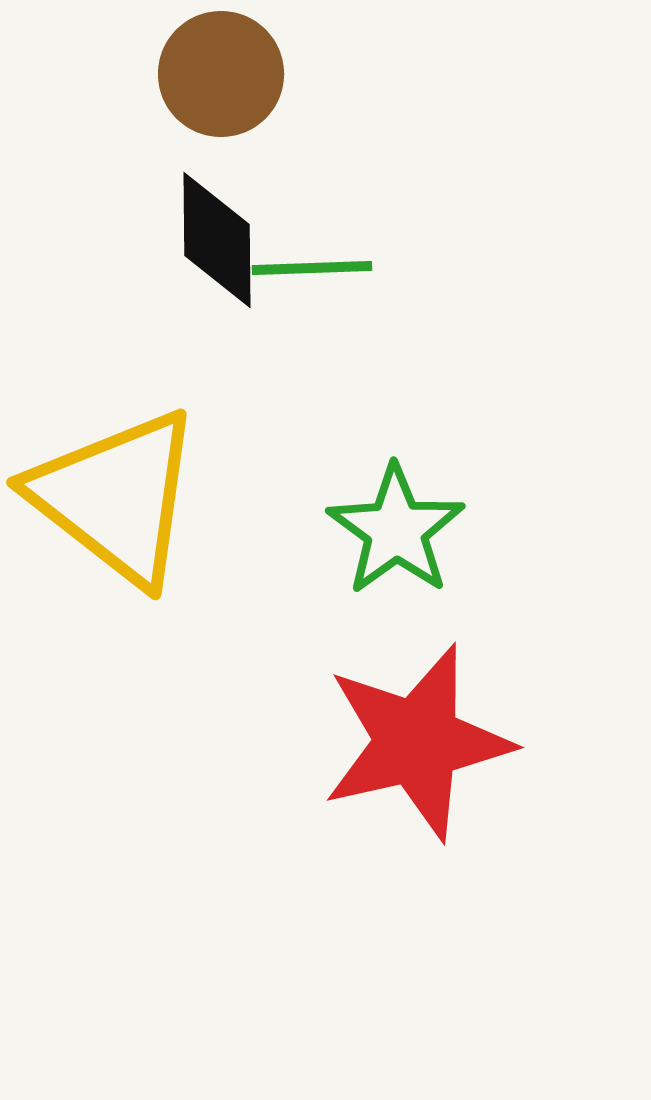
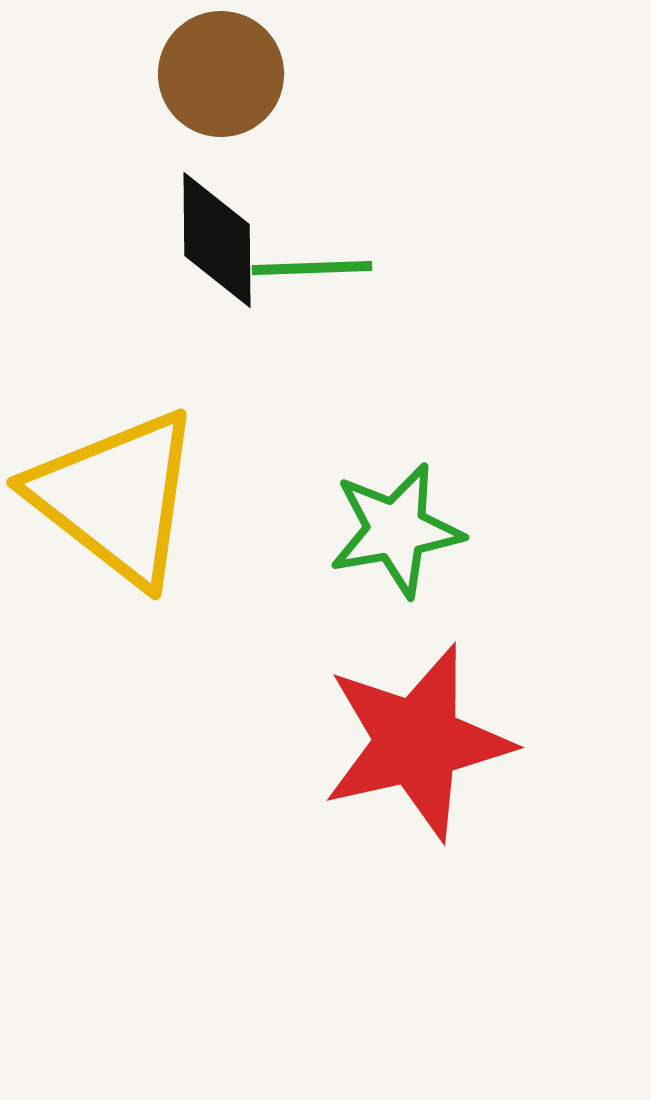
green star: rotated 26 degrees clockwise
